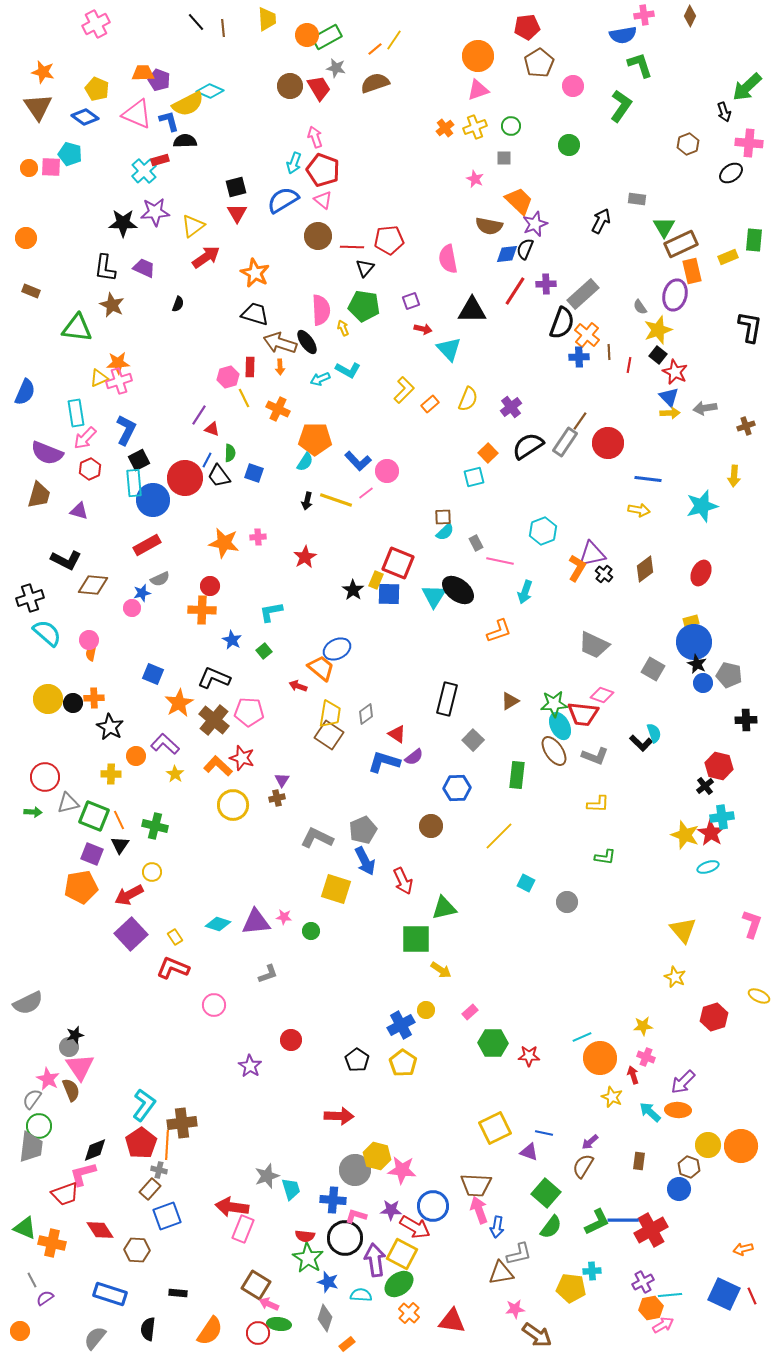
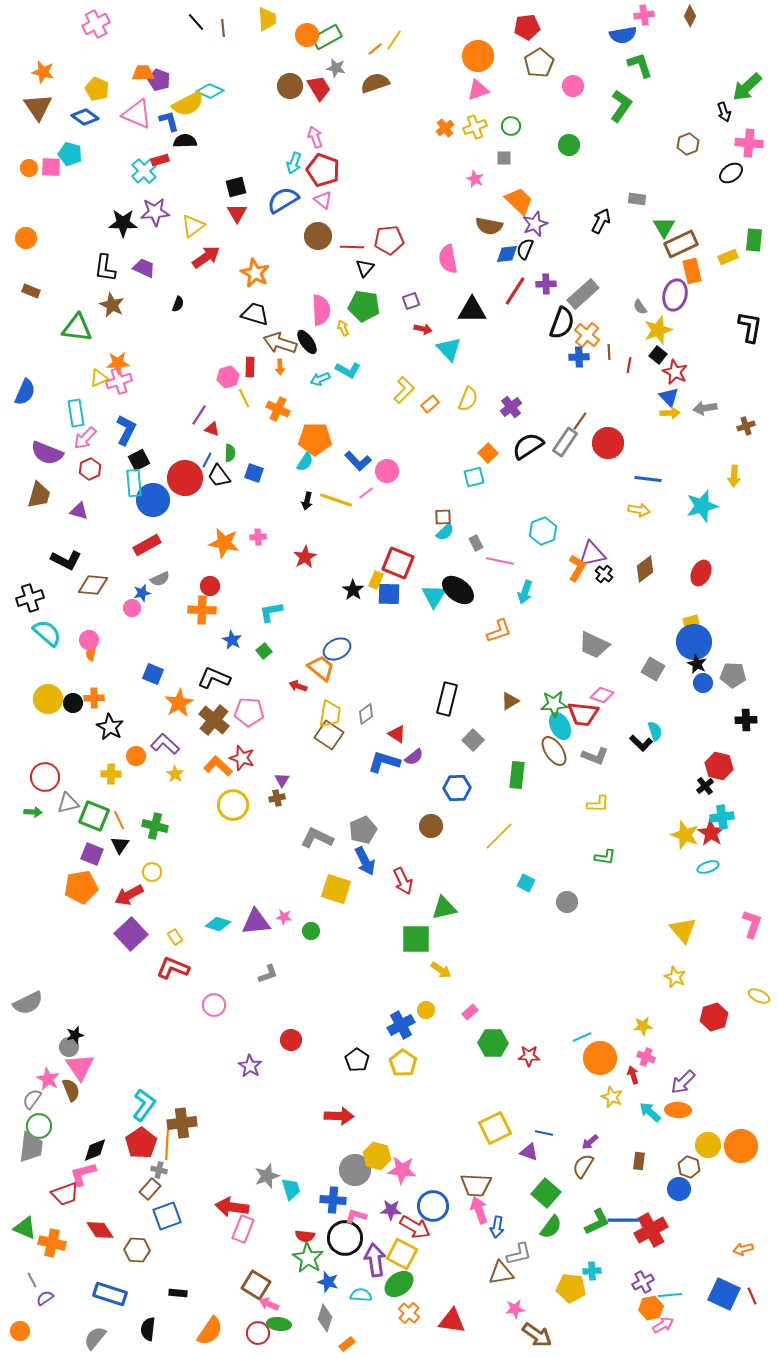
gray pentagon at (729, 675): moved 4 px right; rotated 10 degrees counterclockwise
cyan semicircle at (654, 733): moved 1 px right, 2 px up
